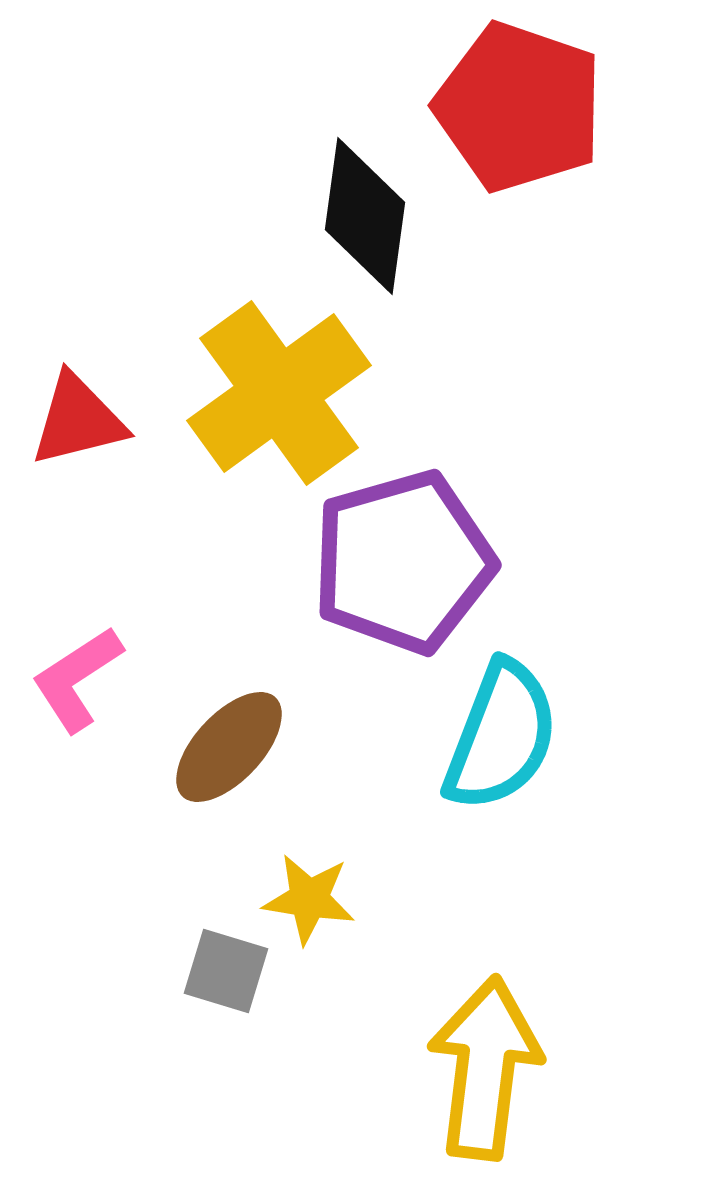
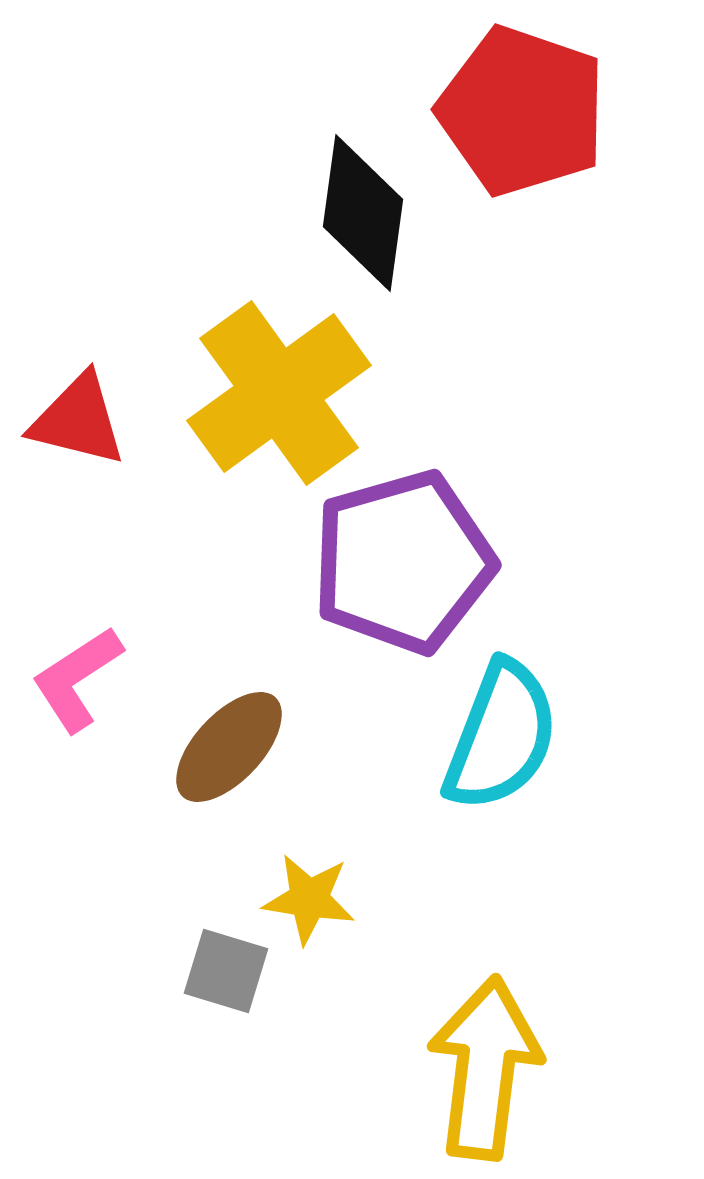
red pentagon: moved 3 px right, 4 px down
black diamond: moved 2 px left, 3 px up
red triangle: rotated 28 degrees clockwise
